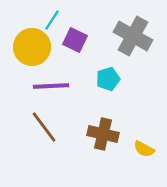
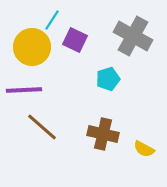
purple line: moved 27 px left, 4 px down
brown line: moved 2 px left; rotated 12 degrees counterclockwise
